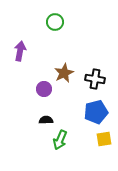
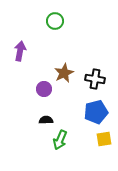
green circle: moved 1 px up
